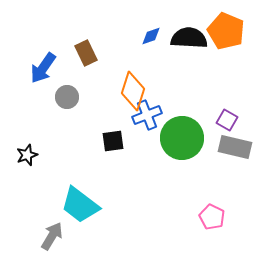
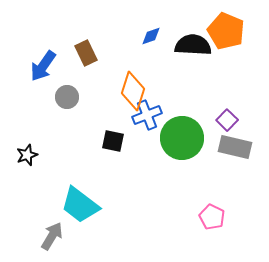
black semicircle: moved 4 px right, 7 px down
blue arrow: moved 2 px up
purple square: rotated 15 degrees clockwise
black square: rotated 20 degrees clockwise
